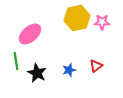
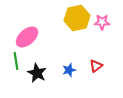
pink ellipse: moved 3 px left, 3 px down
